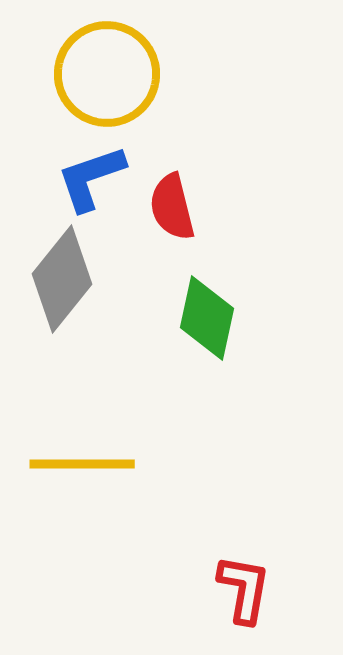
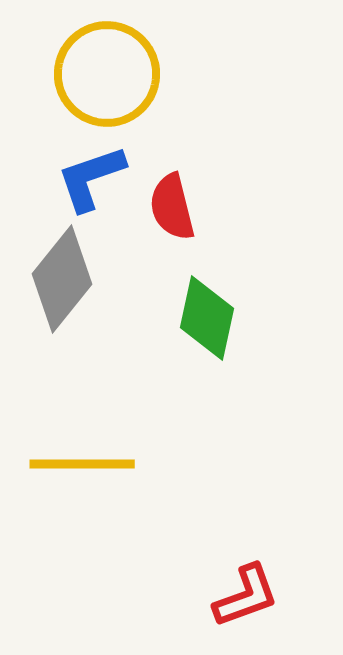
red L-shape: moved 2 px right, 7 px down; rotated 60 degrees clockwise
